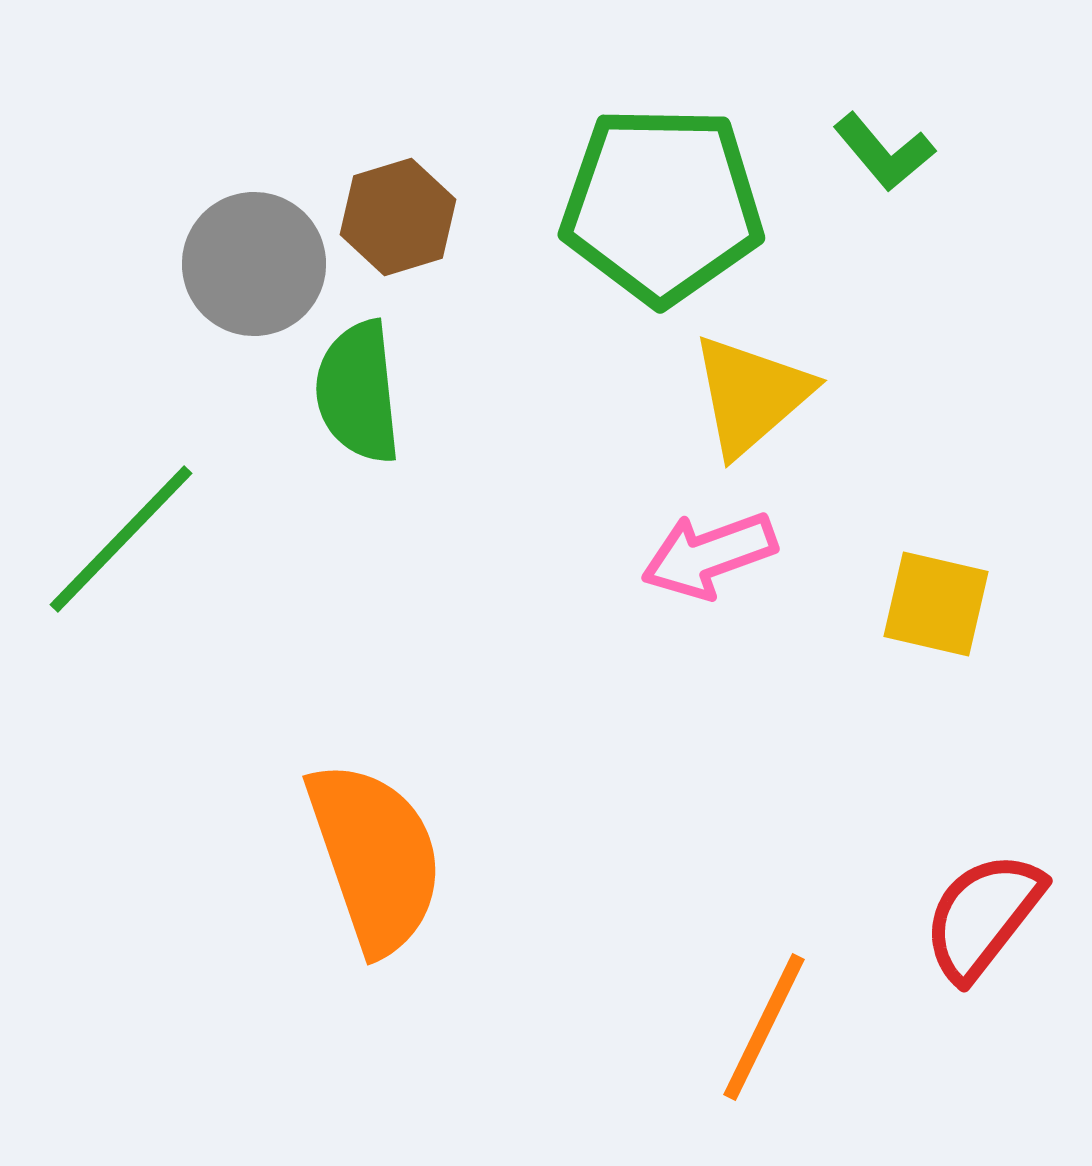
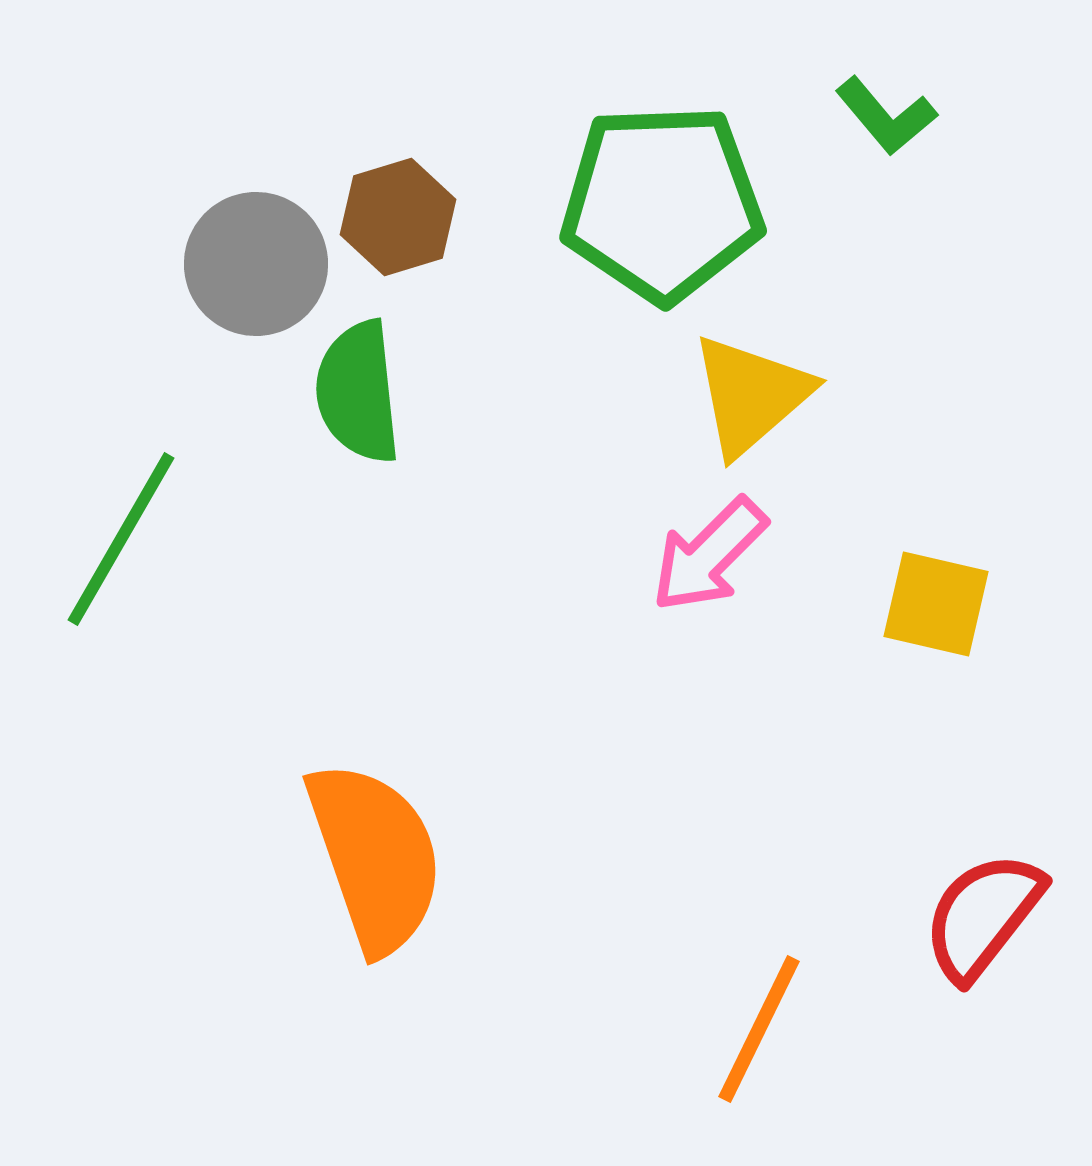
green L-shape: moved 2 px right, 36 px up
green pentagon: moved 2 px up; rotated 3 degrees counterclockwise
gray circle: moved 2 px right
green line: rotated 14 degrees counterclockwise
pink arrow: rotated 25 degrees counterclockwise
orange line: moved 5 px left, 2 px down
